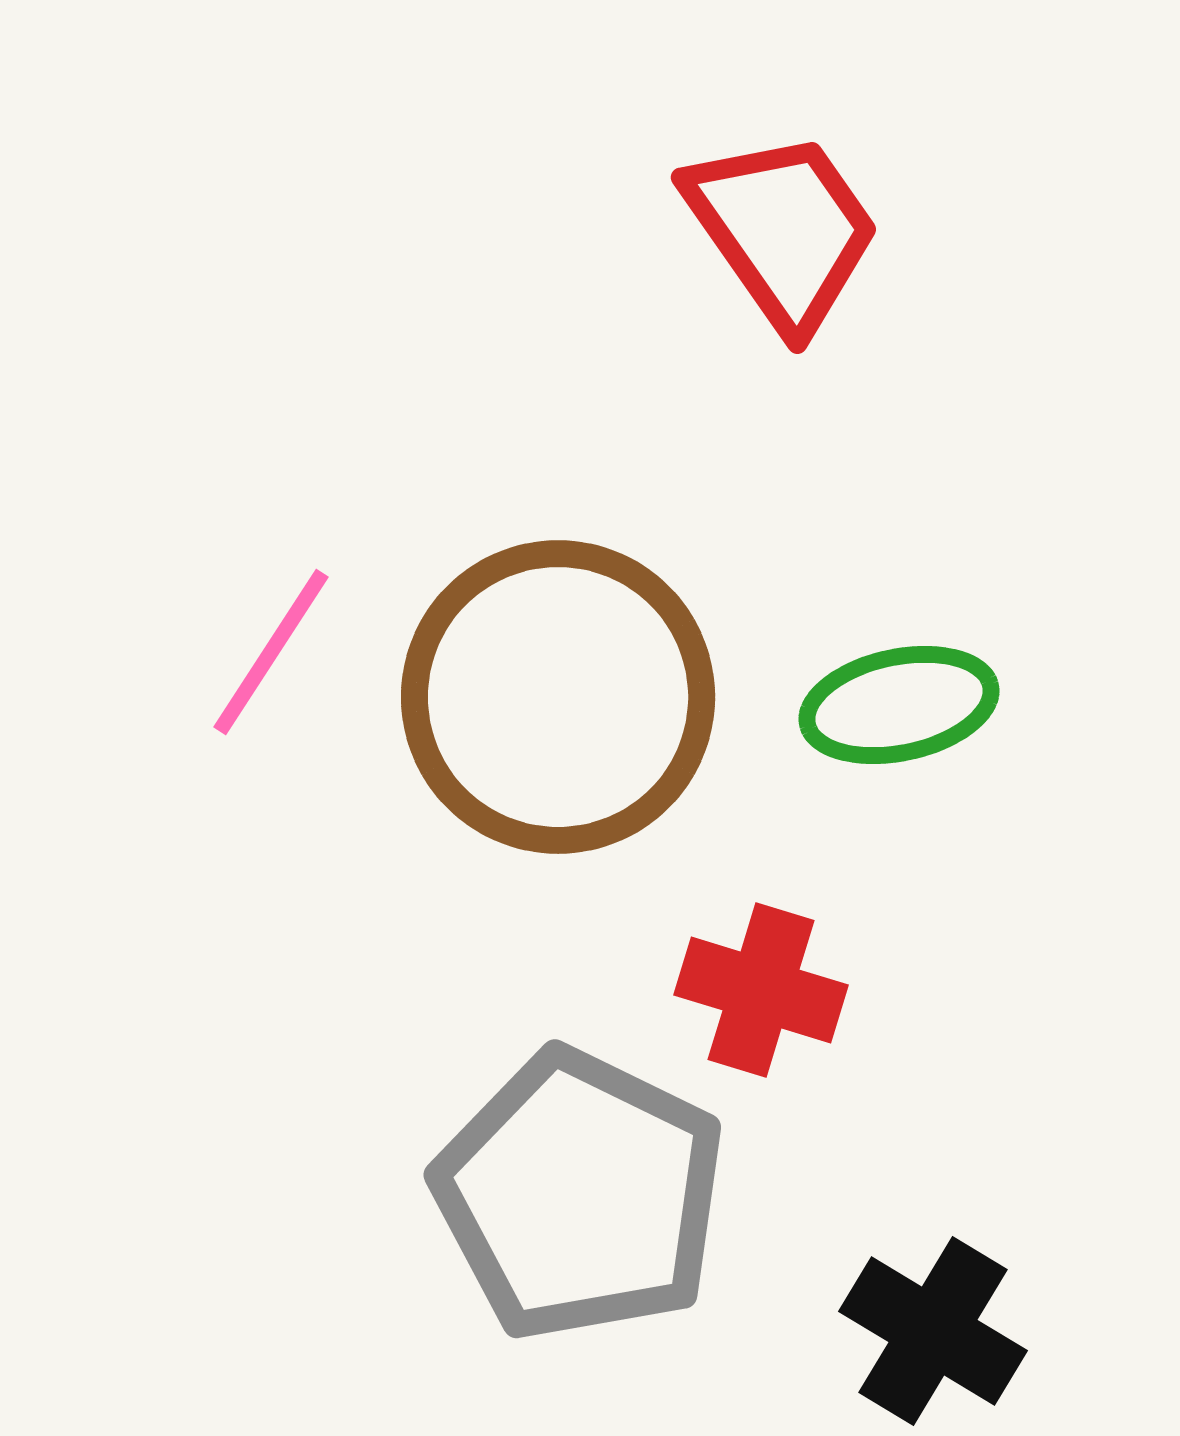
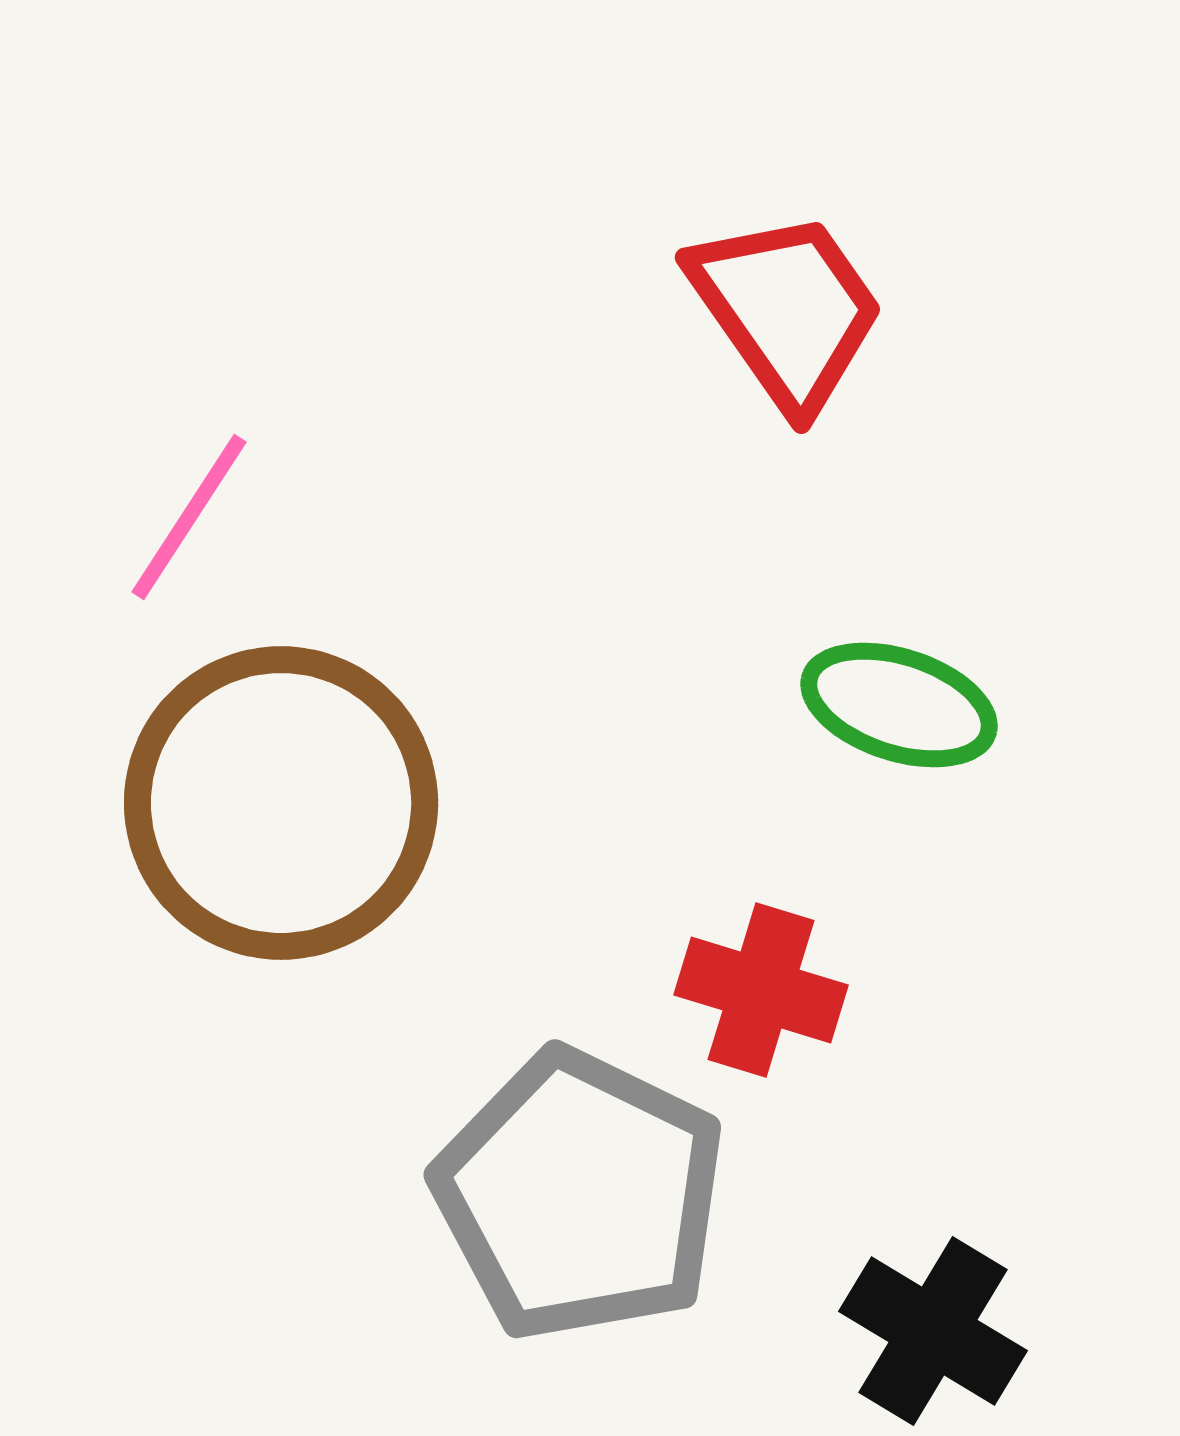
red trapezoid: moved 4 px right, 80 px down
pink line: moved 82 px left, 135 px up
brown circle: moved 277 px left, 106 px down
green ellipse: rotated 30 degrees clockwise
